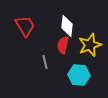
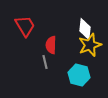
white diamond: moved 18 px right, 3 px down
red semicircle: moved 12 px left; rotated 12 degrees counterclockwise
cyan hexagon: rotated 10 degrees clockwise
